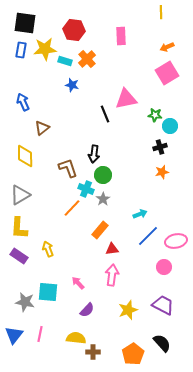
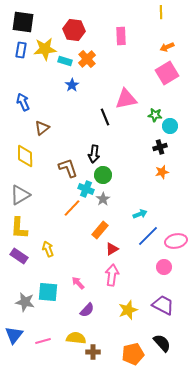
black square at (25, 23): moved 2 px left, 1 px up
blue star at (72, 85): rotated 24 degrees clockwise
black line at (105, 114): moved 3 px down
red triangle at (112, 249): rotated 24 degrees counterclockwise
pink line at (40, 334): moved 3 px right, 7 px down; rotated 63 degrees clockwise
orange pentagon at (133, 354): rotated 20 degrees clockwise
